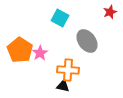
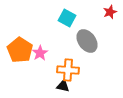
cyan square: moved 7 px right
